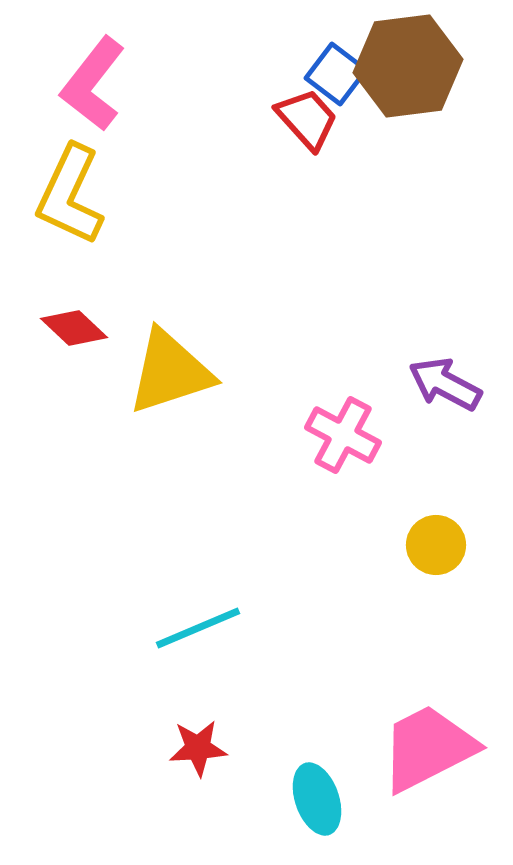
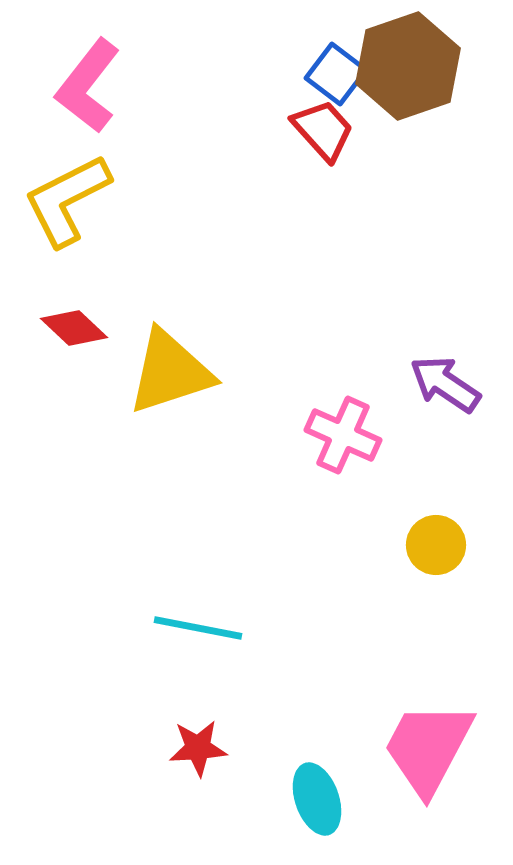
brown hexagon: rotated 12 degrees counterclockwise
pink L-shape: moved 5 px left, 2 px down
red trapezoid: moved 16 px right, 11 px down
yellow L-shape: moved 3 px left, 5 px down; rotated 38 degrees clockwise
purple arrow: rotated 6 degrees clockwise
pink cross: rotated 4 degrees counterclockwise
cyan line: rotated 34 degrees clockwise
pink trapezoid: rotated 35 degrees counterclockwise
